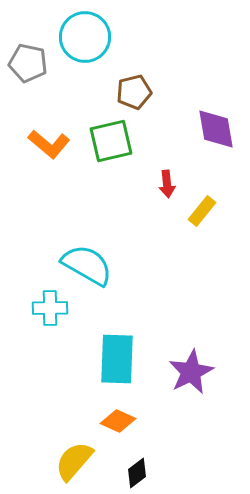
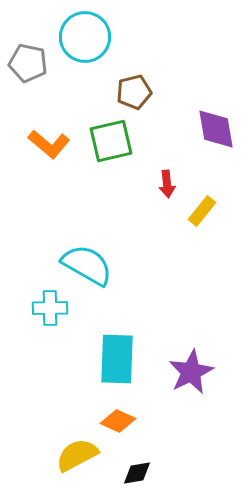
yellow semicircle: moved 3 px right, 6 px up; rotated 21 degrees clockwise
black diamond: rotated 28 degrees clockwise
